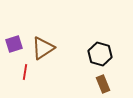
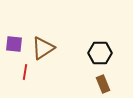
purple square: rotated 24 degrees clockwise
black hexagon: moved 1 px up; rotated 15 degrees counterclockwise
